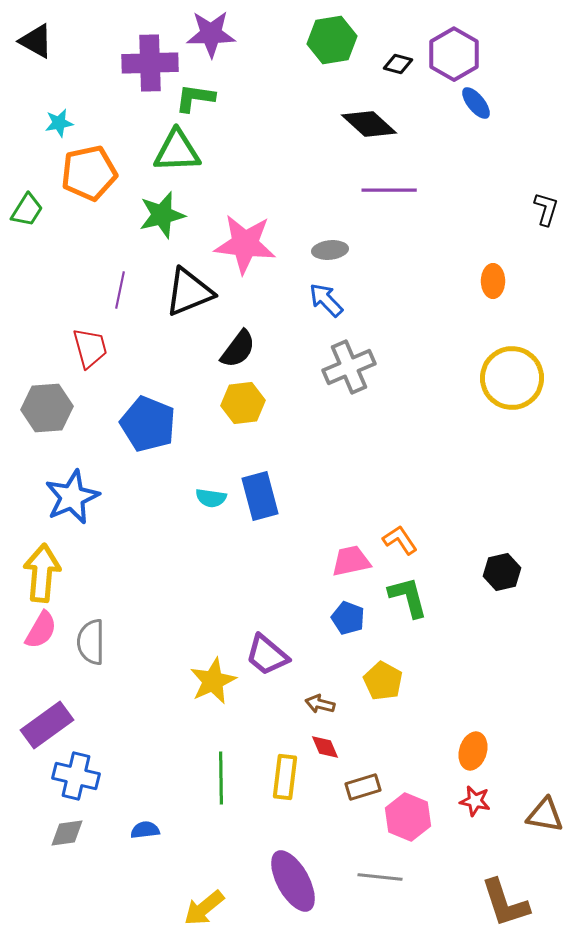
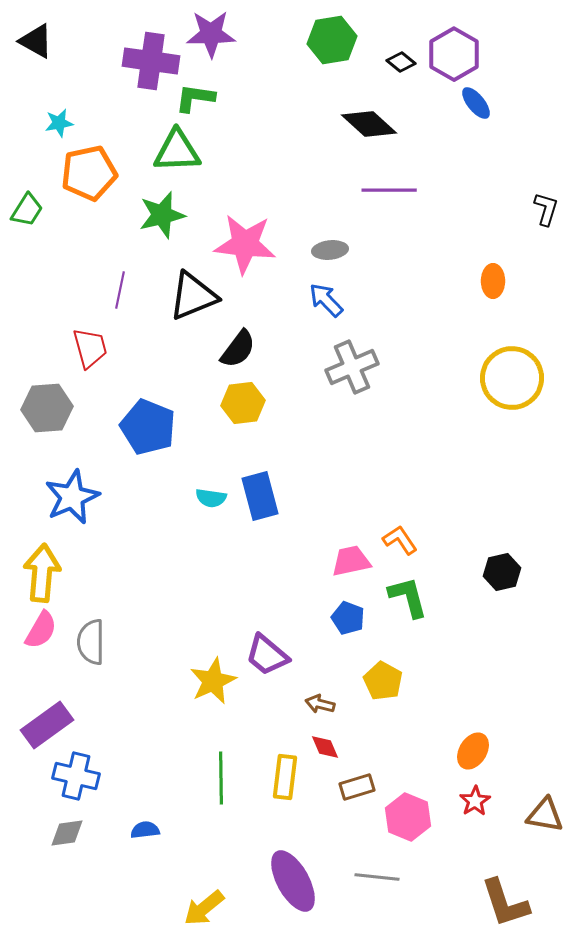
purple cross at (150, 63): moved 1 px right, 2 px up; rotated 10 degrees clockwise
black diamond at (398, 64): moved 3 px right, 2 px up; rotated 24 degrees clockwise
black triangle at (189, 292): moved 4 px right, 4 px down
gray cross at (349, 367): moved 3 px right
blue pentagon at (148, 424): moved 3 px down
orange ellipse at (473, 751): rotated 15 degrees clockwise
brown rectangle at (363, 787): moved 6 px left
red star at (475, 801): rotated 28 degrees clockwise
gray line at (380, 877): moved 3 px left
